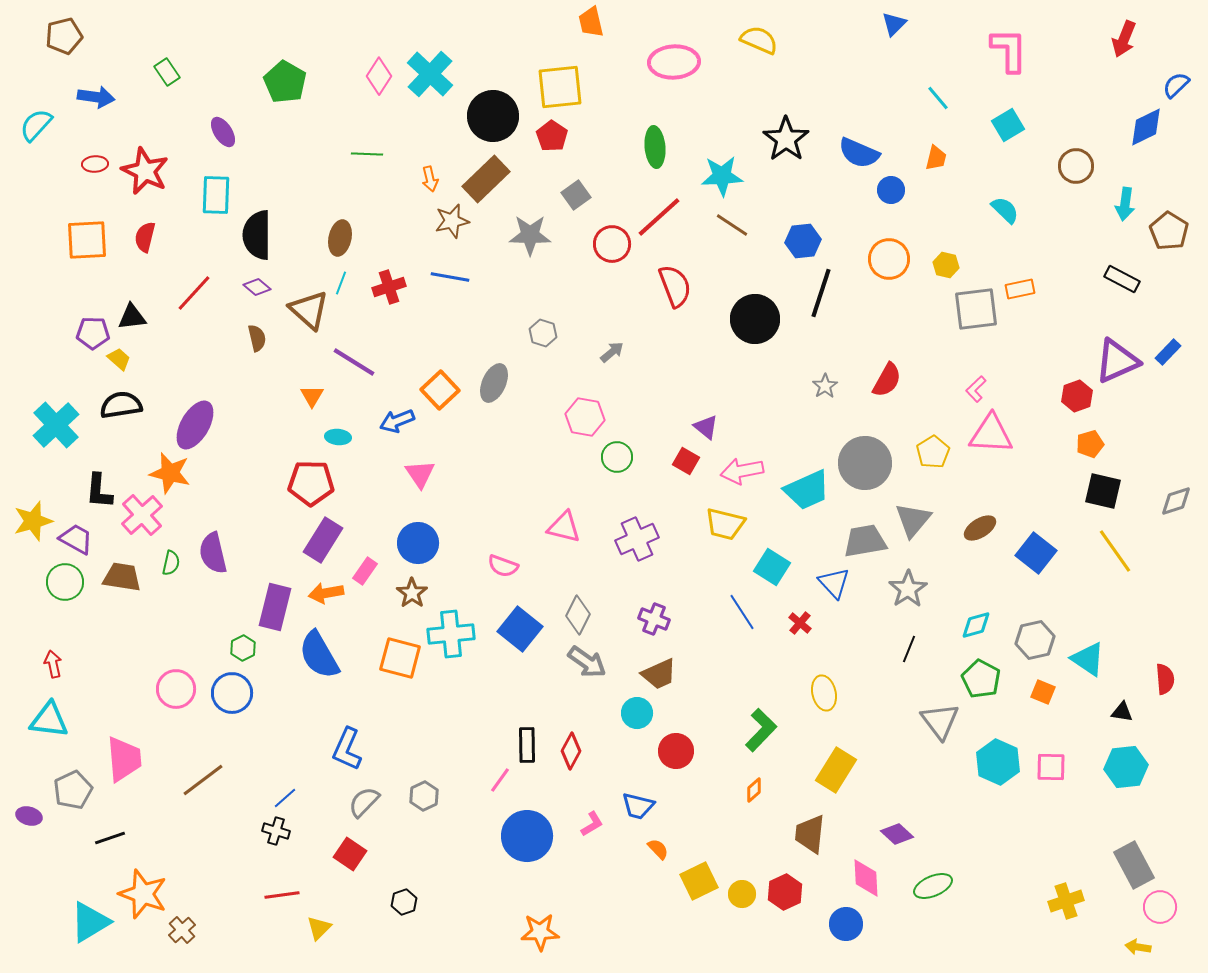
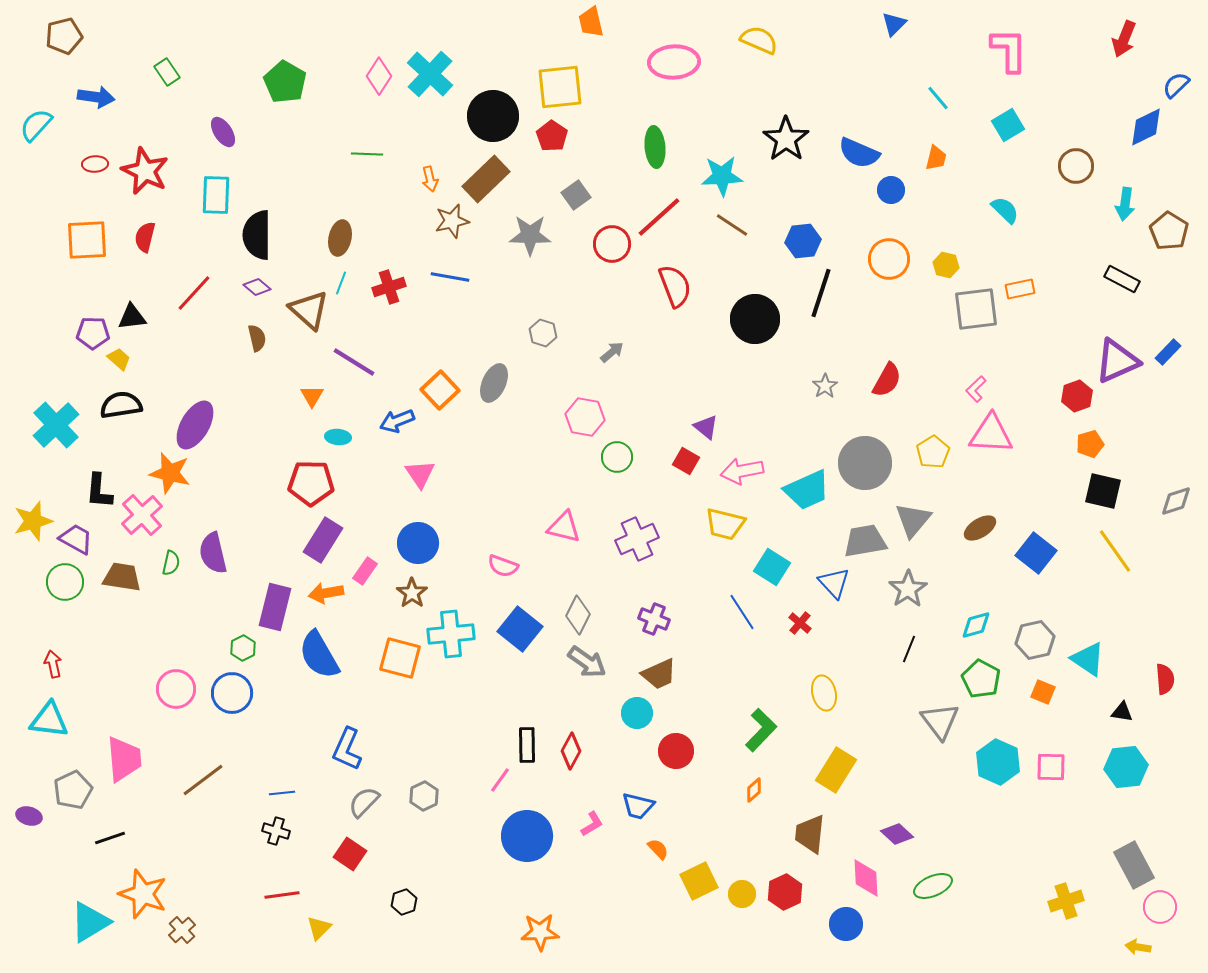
blue line at (285, 798): moved 3 px left, 5 px up; rotated 35 degrees clockwise
